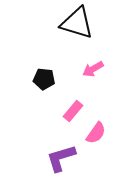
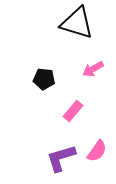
pink semicircle: moved 1 px right, 18 px down
